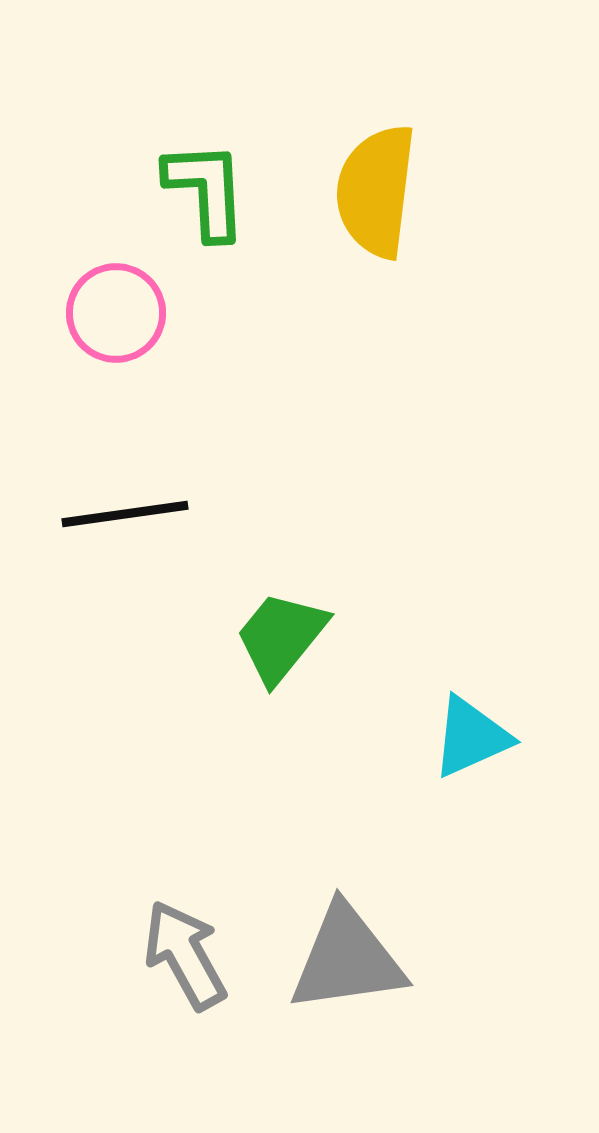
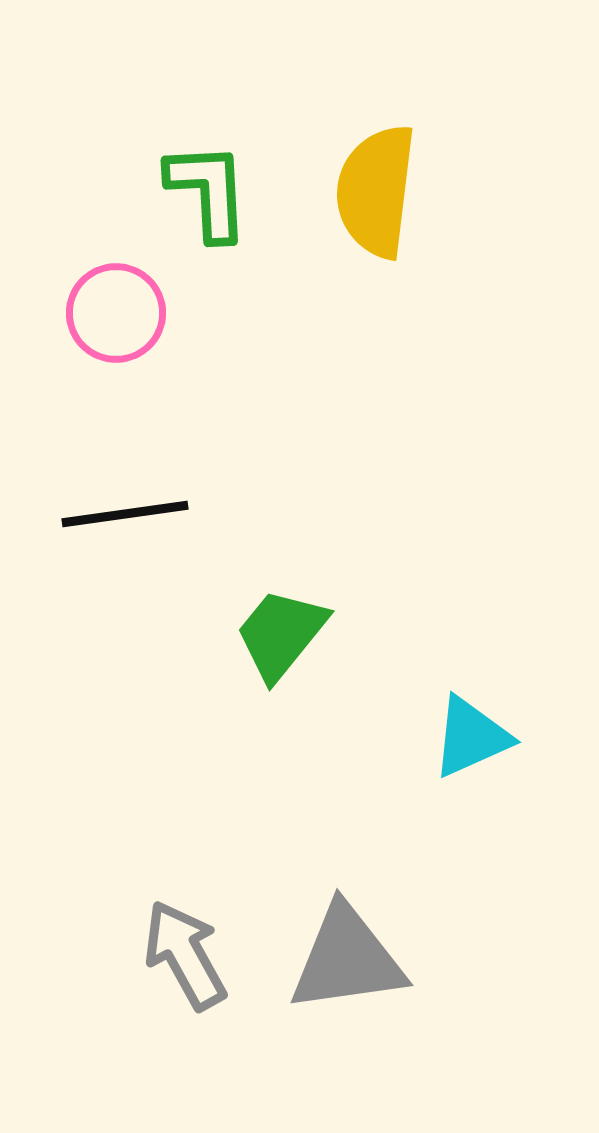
green L-shape: moved 2 px right, 1 px down
green trapezoid: moved 3 px up
